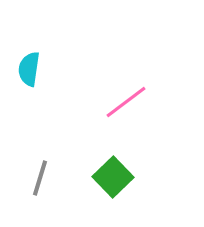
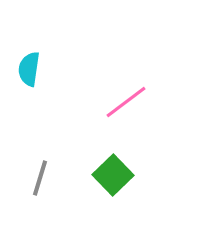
green square: moved 2 px up
